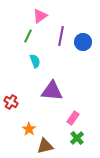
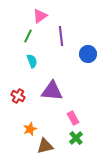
purple line: rotated 18 degrees counterclockwise
blue circle: moved 5 px right, 12 px down
cyan semicircle: moved 3 px left
red cross: moved 7 px right, 6 px up
pink rectangle: rotated 64 degrees counterclockwise
orange star: moved 1 px right; rotated 16 degrees clockwise
green cross: moved 1 px left
